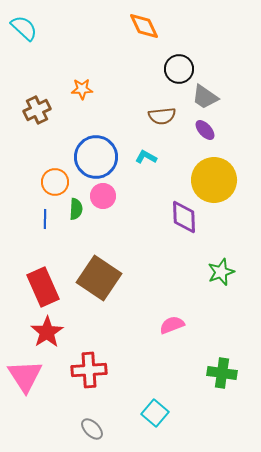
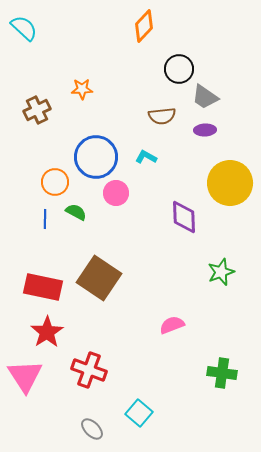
orange diamond: rotated 68 degrees clockwise
purple ellipse: rotated 50 degrees counterclockwise
yellow circle: moved 16 px right, 3 px down
pink circle: moved 13 px right, 3 px up
green semicircle: moved 3 px down; rotated 65 degrees counterclockwise
red rectangle: rotated 54 degrees counterclockwise
red cross: rotated 24 degrees clockwise
cyan square: moved 16 px left
